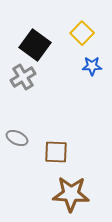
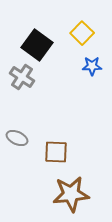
black square: moved 2 px right
gray cross: moved 1 px left; rotated 25 degrees counterclockwise
brown star: rotated 9 degrees counterclockwise
